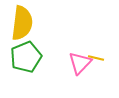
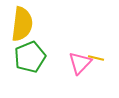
yellow semicircle: moved 1 px down
green pentagon: moved 4 px right
